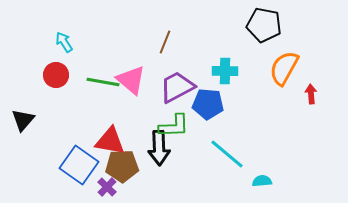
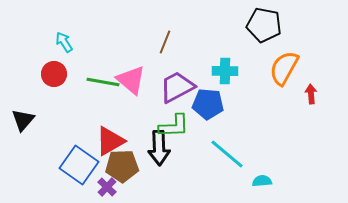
red circle: moved 2 px left, 1 px up
red triangle: rotated 40 degrees counterclockwise
